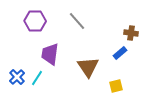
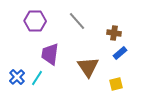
brown cross: moved 17 px left
yellow square: moved 2 px up
